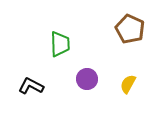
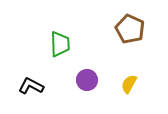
purple circle: moved 1 px down
yellow semicircle: moved 1 px right
